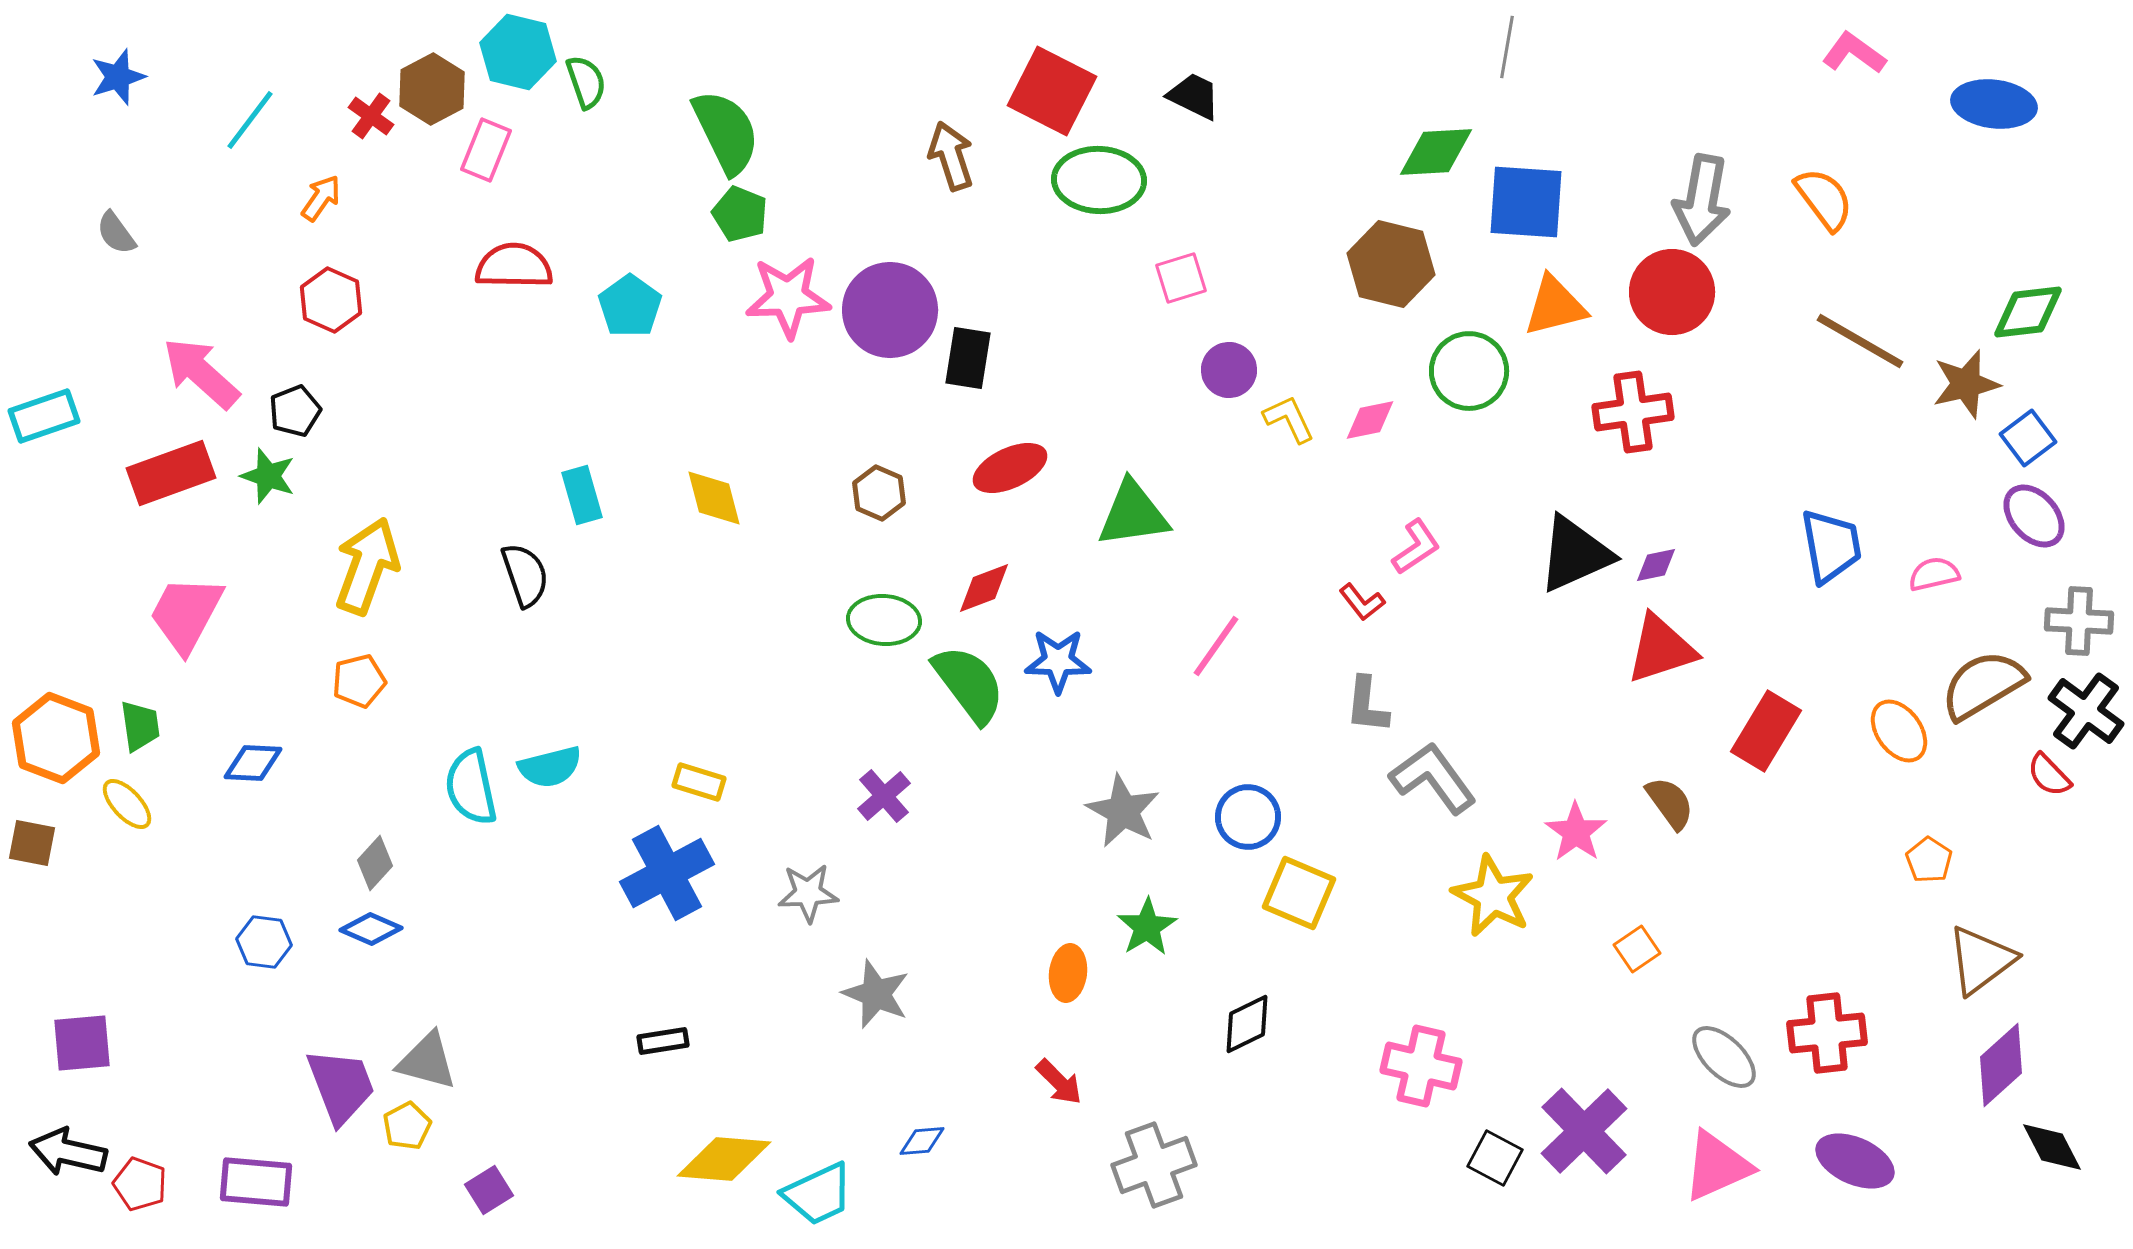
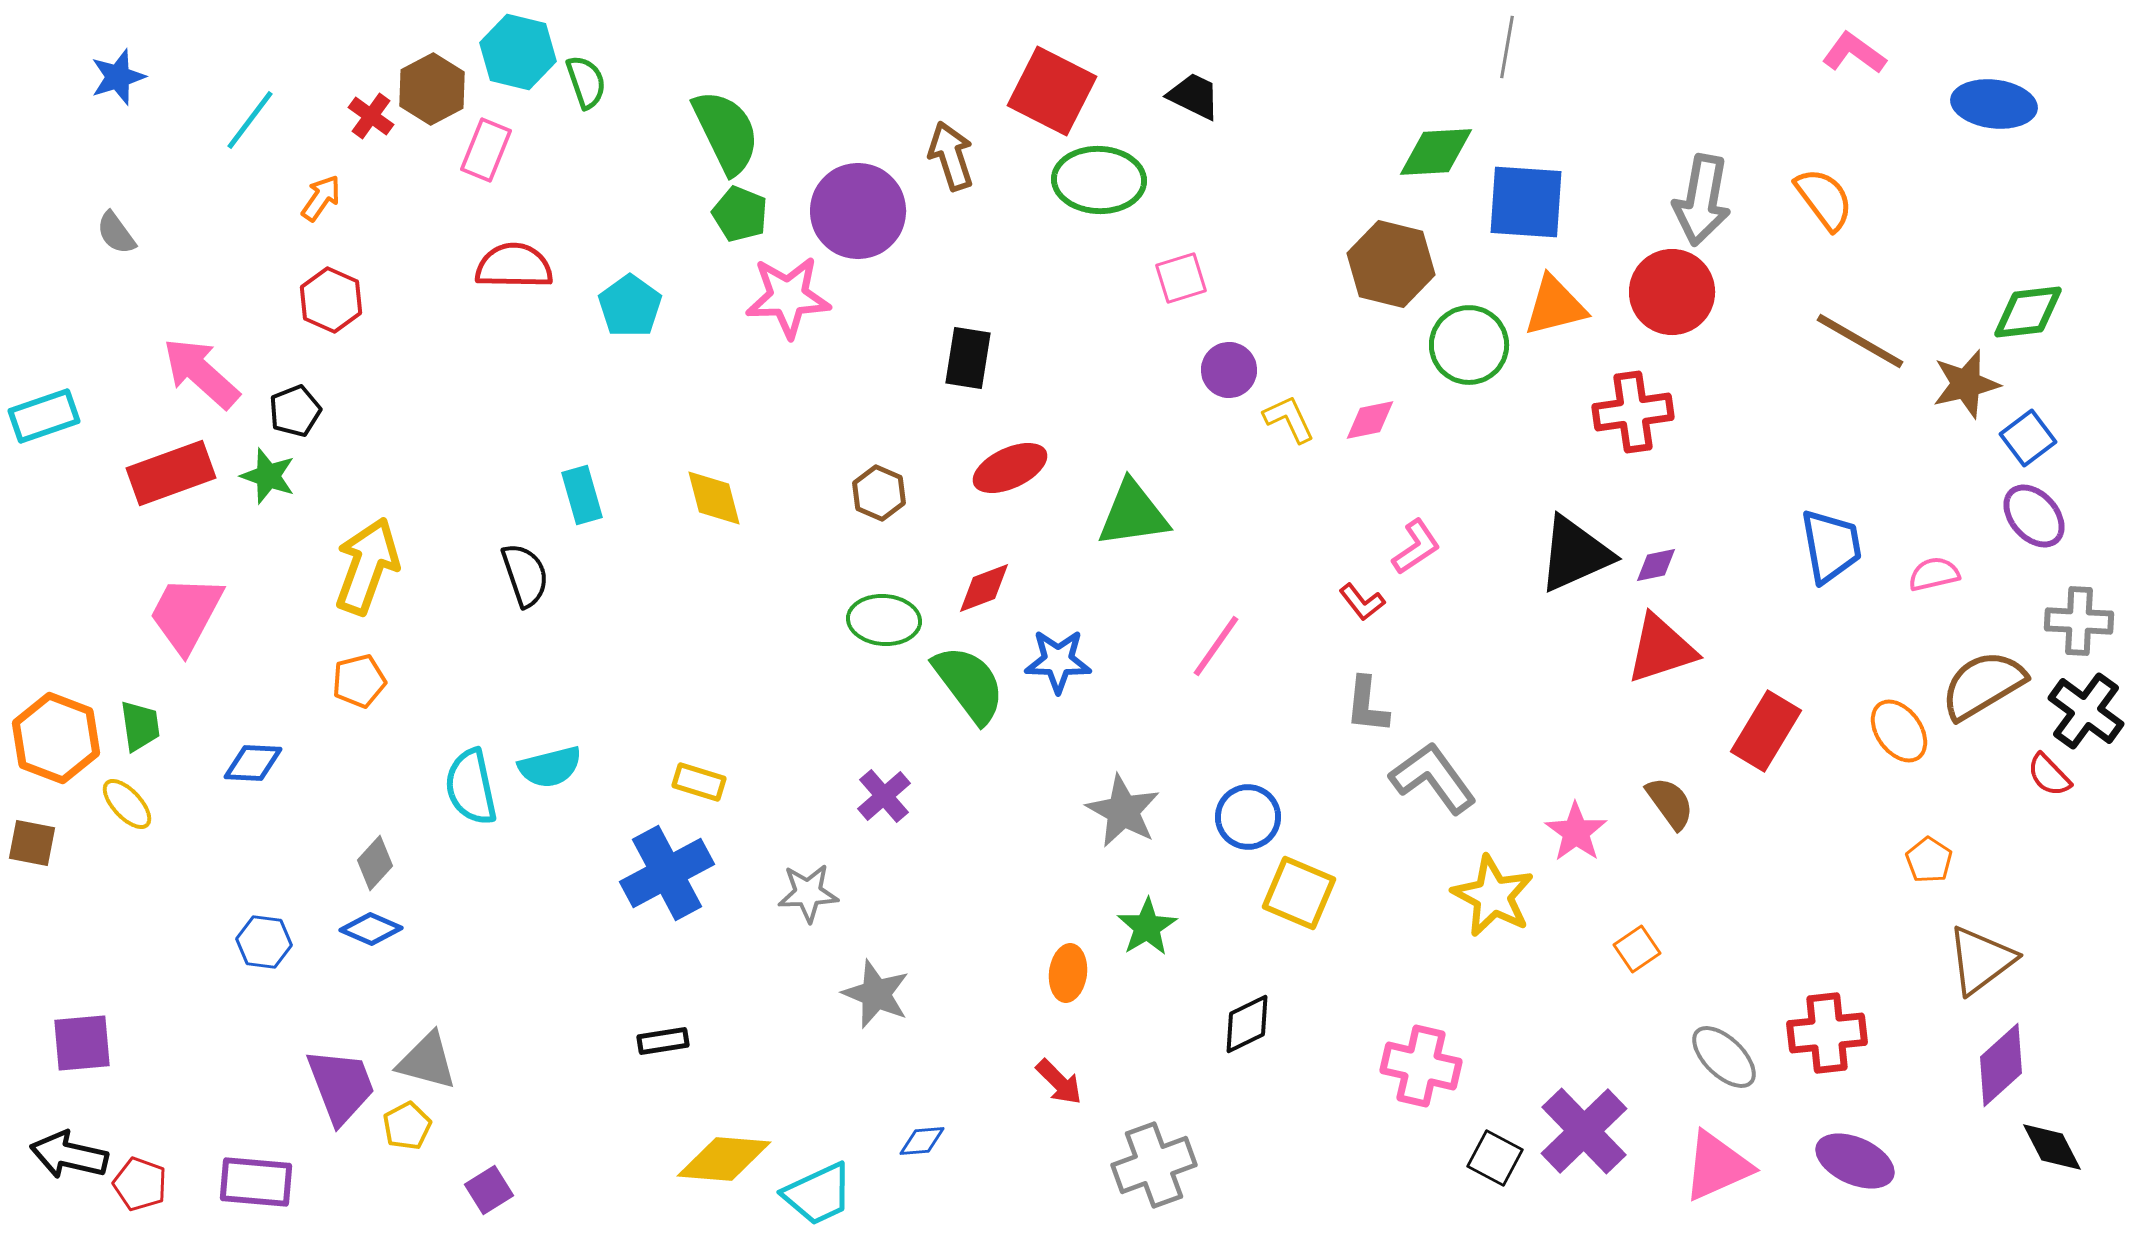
purple circle at (890, 310): moved 32 px left, 99 px up
green circle at (1469, 371): moved 26 px up
black arrow at (68, 1152): moved 1 px right, 3 px down
